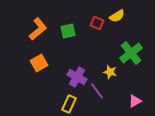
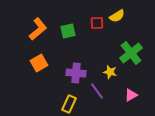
red square: rotated 24 degrees counterclockwise
purple cross: moved 1 px left, 4 px up; rotated 24 degrees counterclockwise
pink triangle: moved 4 px left, 6 px up
